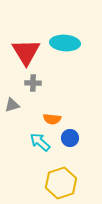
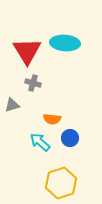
red triangle: moved 1 px right, 1 px up
gray cross: rotated 14 degrees clockwise
